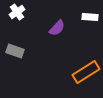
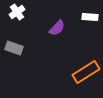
gray rectangle: moved 1 px left, 3 px up
